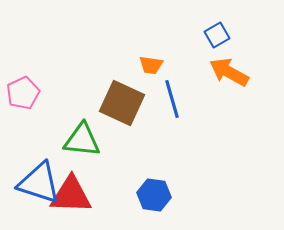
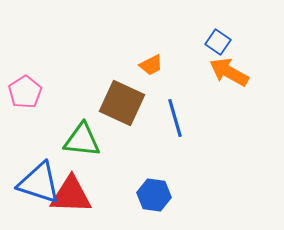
blue square: moved 1 px right, 7 px down; rotated 25 degrees counterclockwise
orange trapezoid: rotated 35 degrees counterclockwise
pink pentagon: moved 2 px right, 1 px up; rotated 8 degrees counterclockwise
blue line: moved 3 px right, 19 px down
